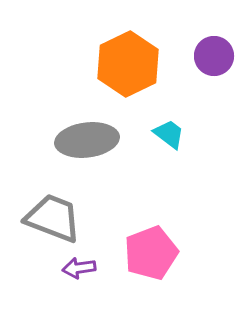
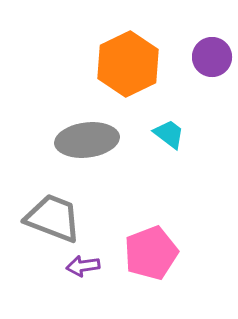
purple circle: moved 2 px left, 1 px down
purple arrow: moved 4 px right, 2 px up
